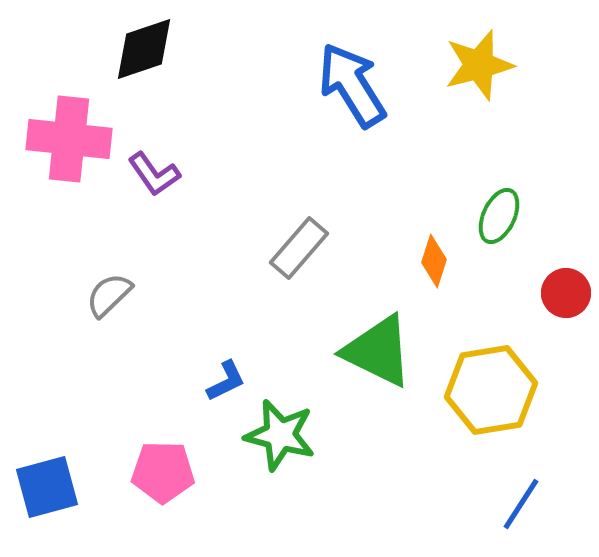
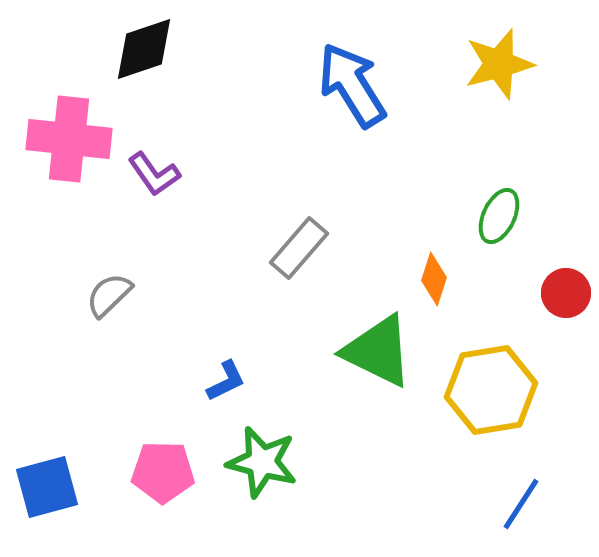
yellow star: moved 20 px right, 1 px up
orange diamond: moved 18 px down
green star: moved 18 px left, 27 px down
